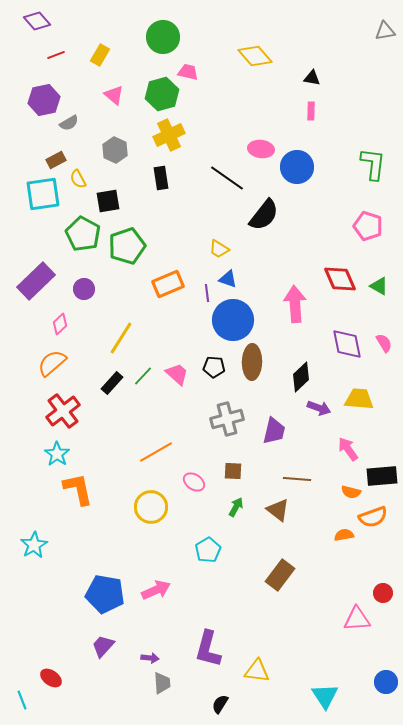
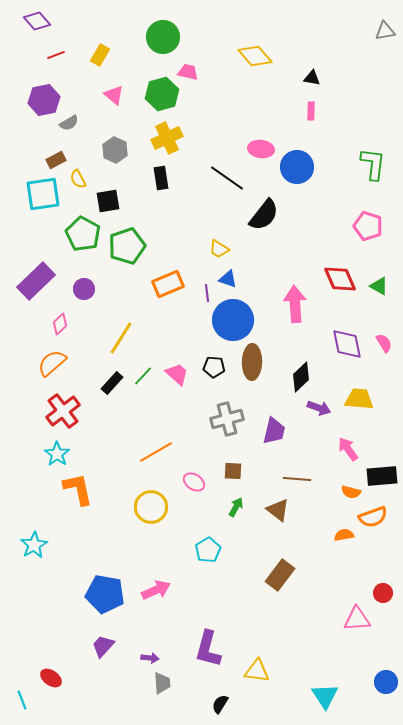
yellow cross at (169, 135): moved 2 px left, 3 px down
